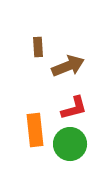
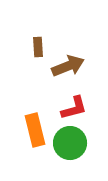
orange rectangle: rotated 8 degrees counterclockwise
green circle: moved 1 px up
